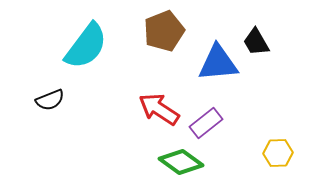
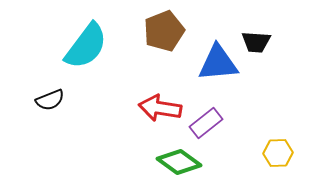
black trapezoid: rotated 56 degrees counterclockwise
red arrow: moved 1 px right, 1 px up; rotated 24 degrees counterclockwise
green diamond: moved 2 px left
